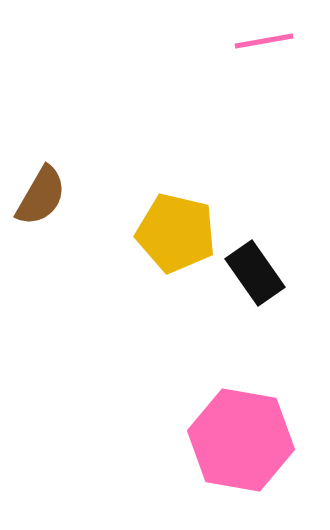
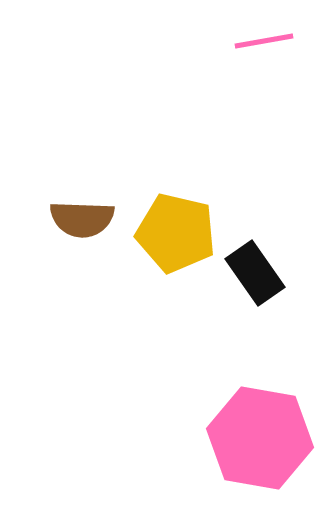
brown semicircle: moved 41 px right, 23 px down; rotated 62 degrees clockwise
pink hexagon: moved 19 px right, 2 px up
